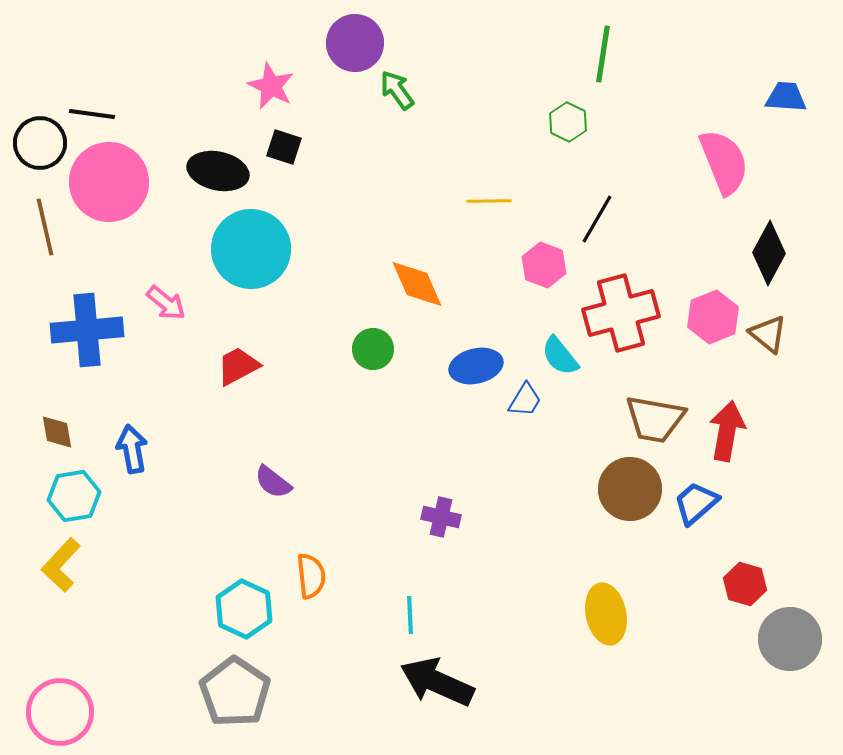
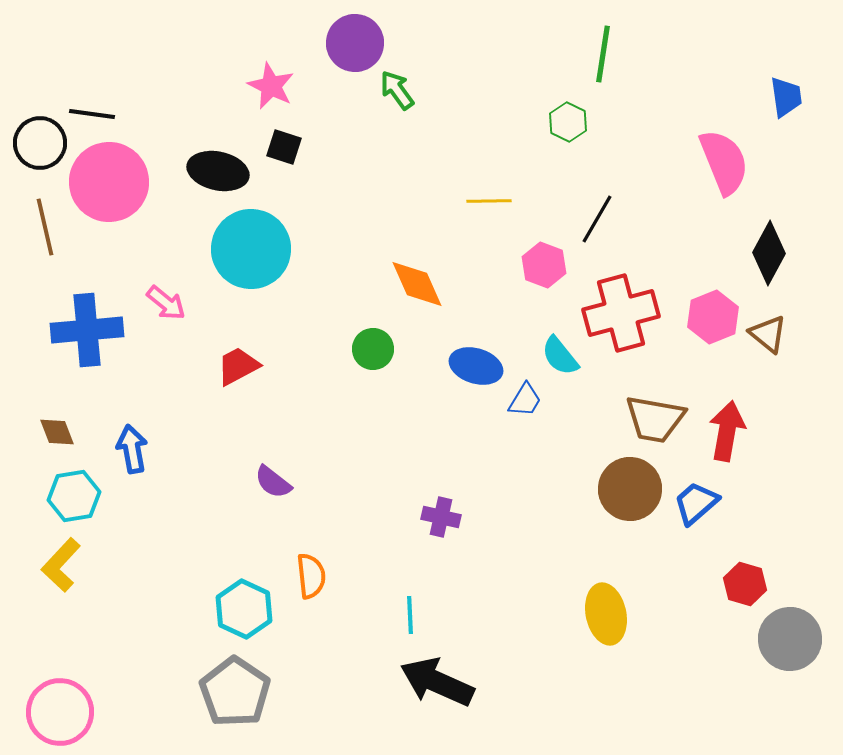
blue trapezoid at (786, 97): rotated 78 degrees clockwise
blue ellipse at (476, 366): rotated 30 degrees clockwise
brown diamond at (57, 432): rotated 12 degrees counterclockwise
